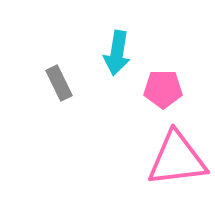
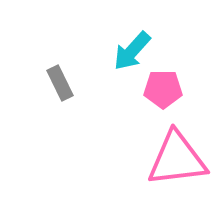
cyan arrow: moved 15 px right, 2 px up; rotated 33 degrees clockwise
gray rectangle: moved 1 px right
